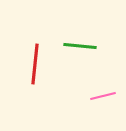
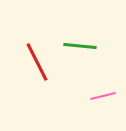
red line: moved 2 px right, 2 px up; rotated 33 degrees counterclockwise
